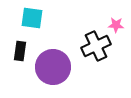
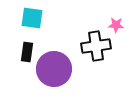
black cross: rotated 16 degrees clockwise
black rectangle: moved 7 px right, 1 px down
purple circle: moved 1 px right, 2 px down
